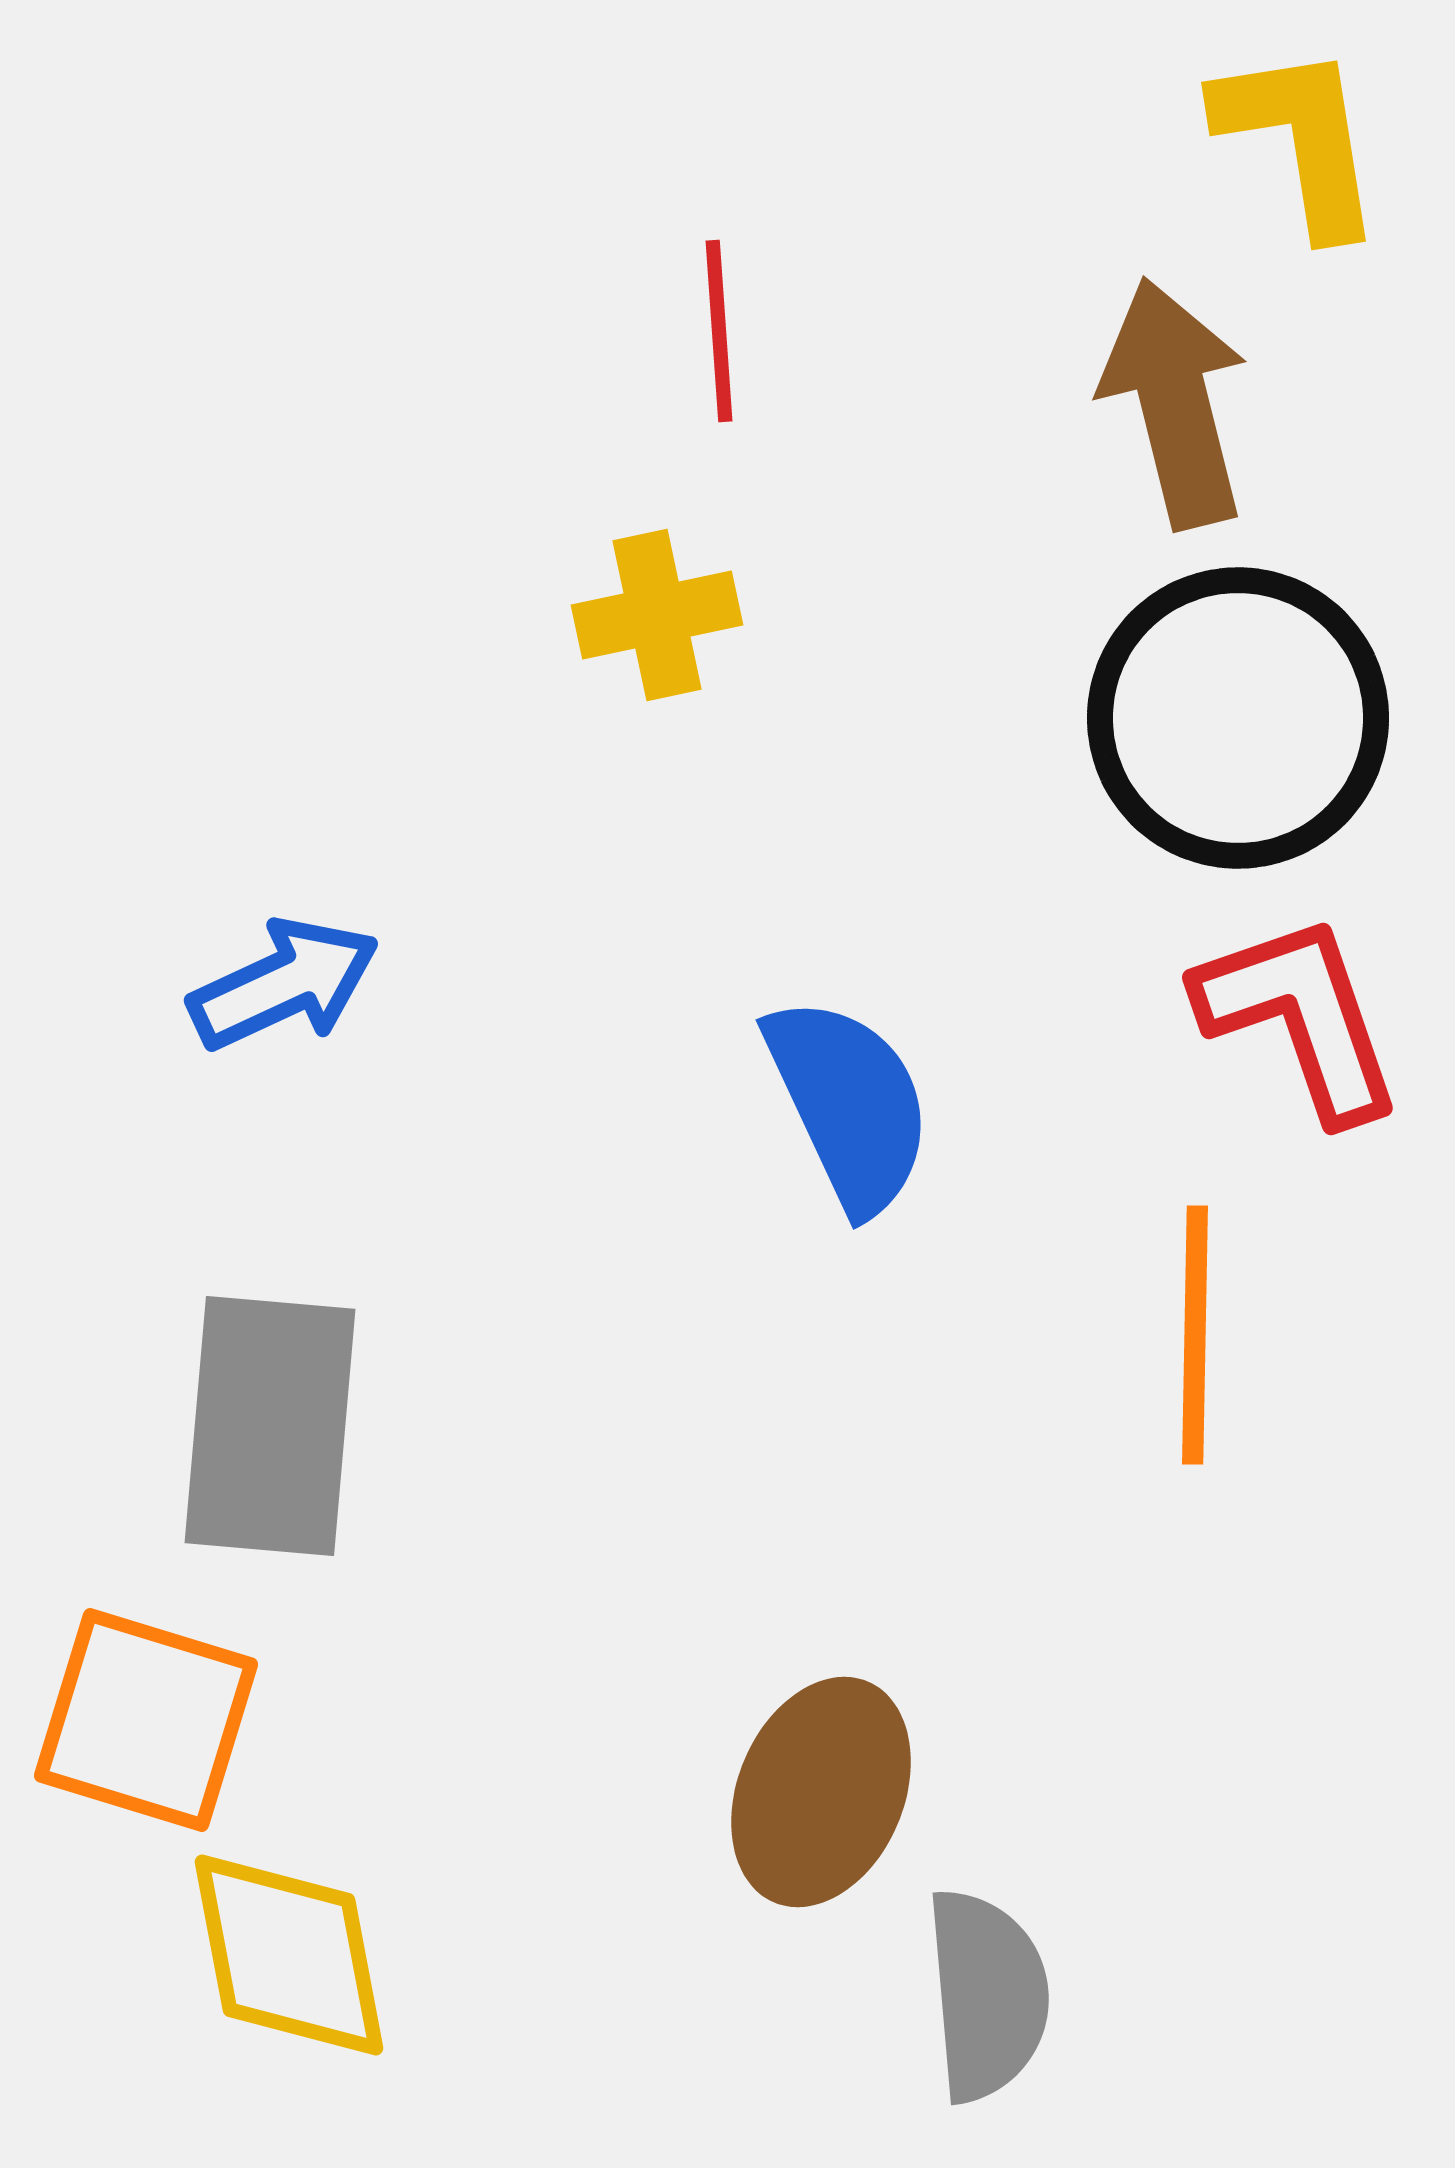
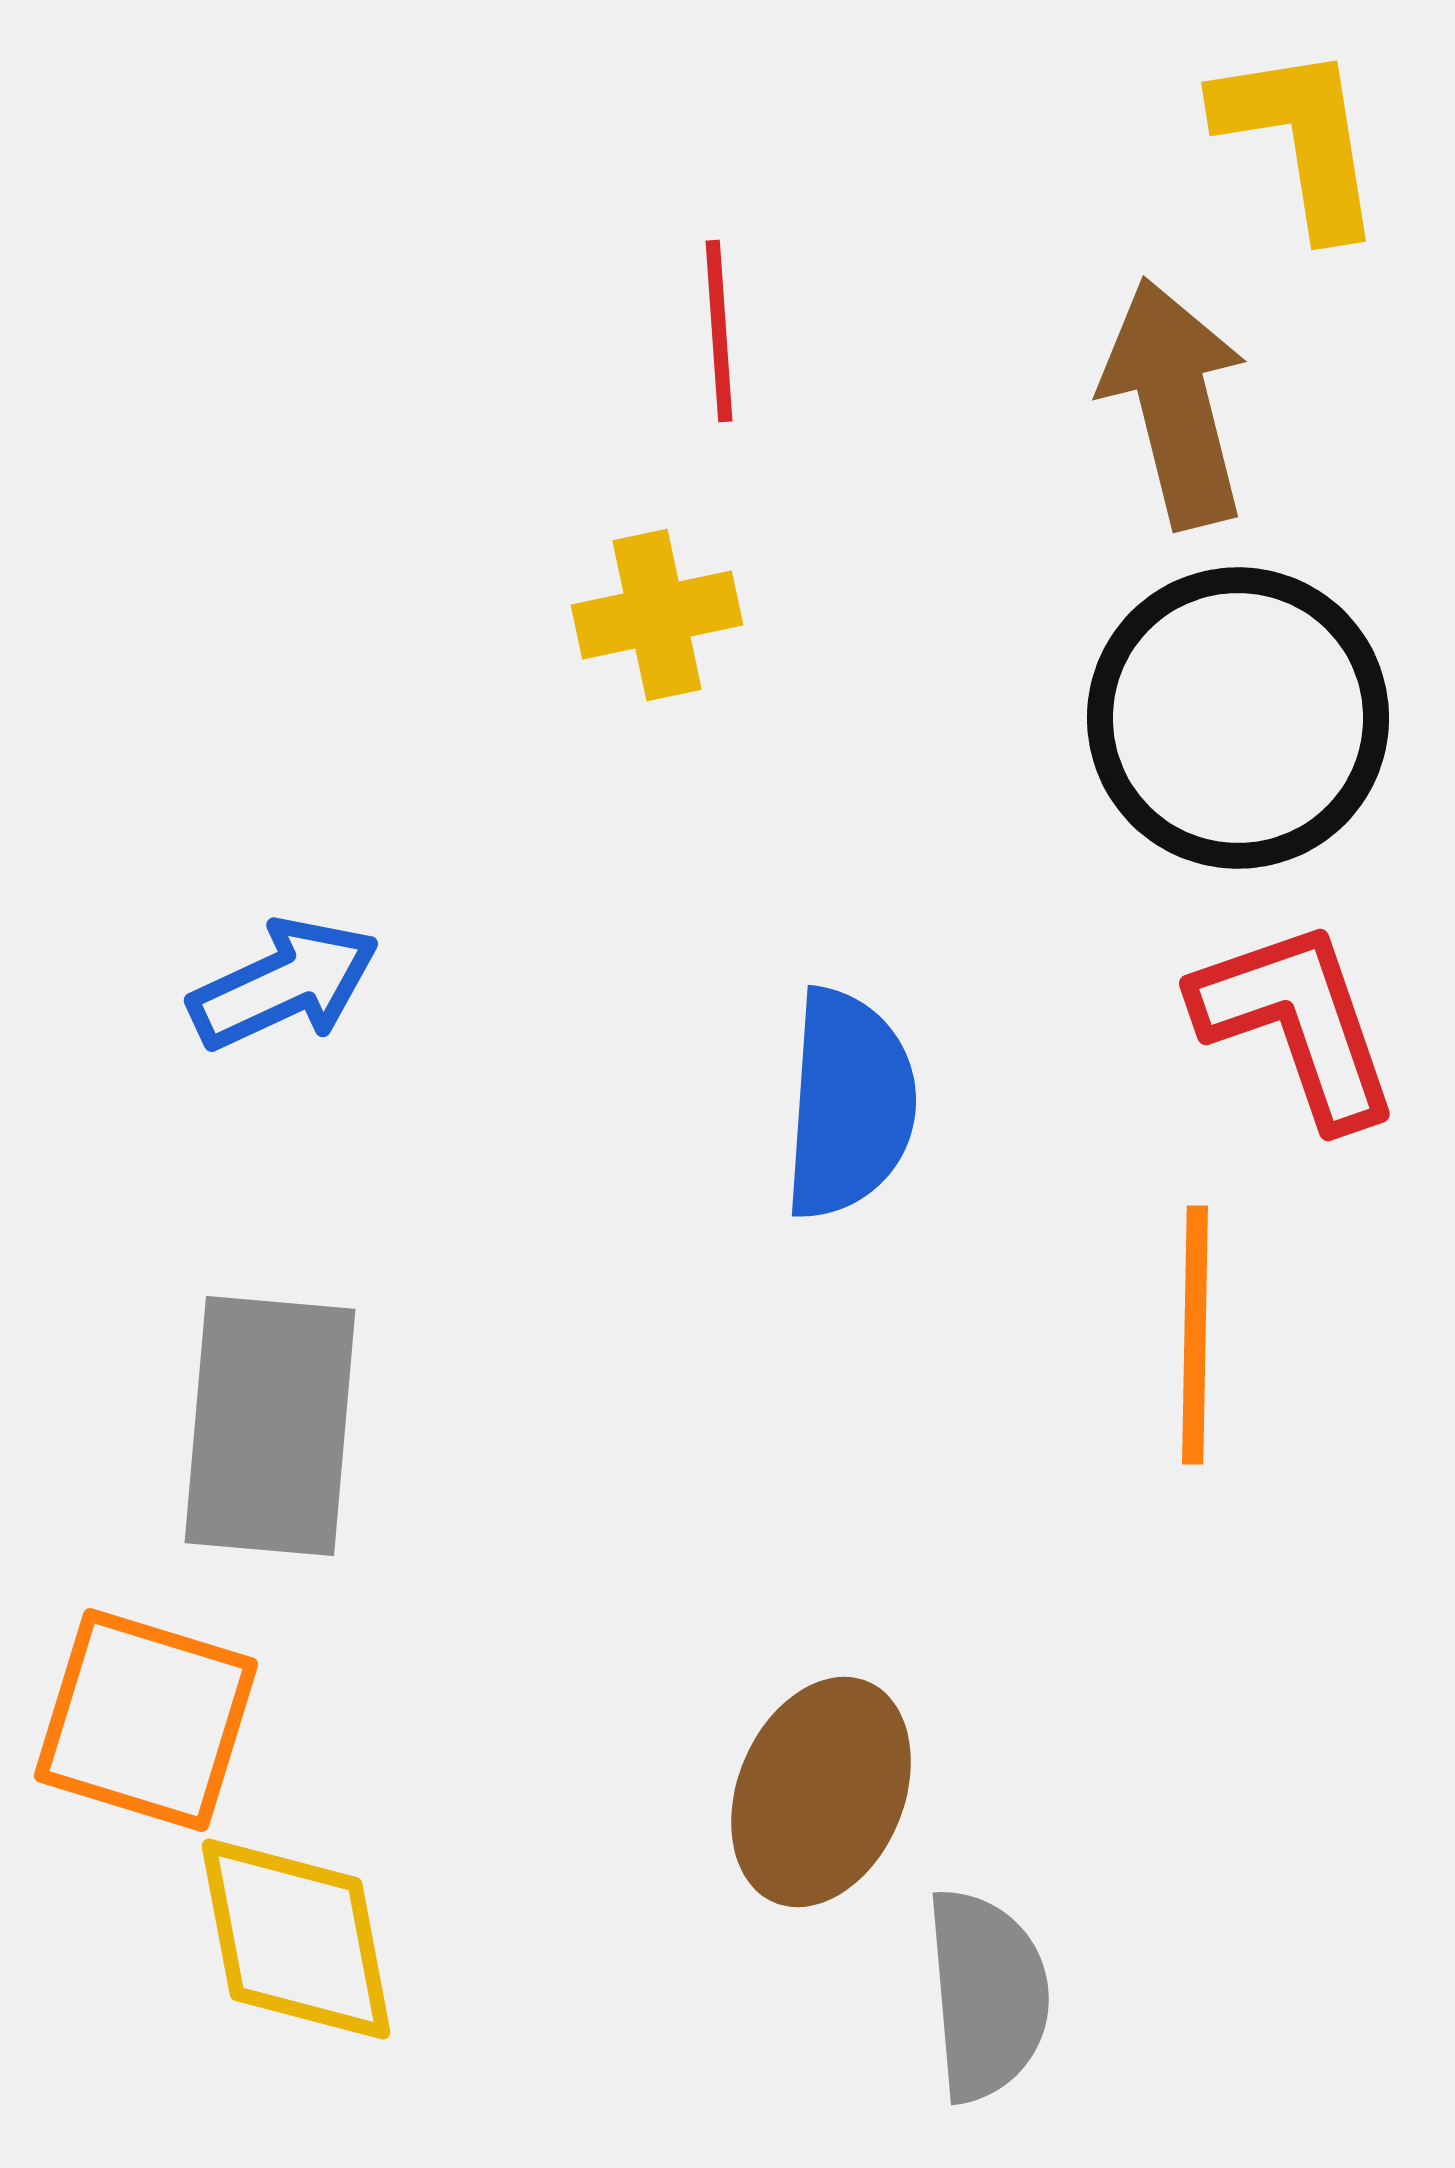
red L-shape: moved 3 px left, 6 px down
blue semicircle: rotated 29 degrees clockwise
yellow diamond: moved 7 px right, 16 px up
